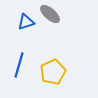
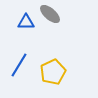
blue triangle: rotated 18 degrees clockwise
blue line: rotated 15 degrees clockwise
